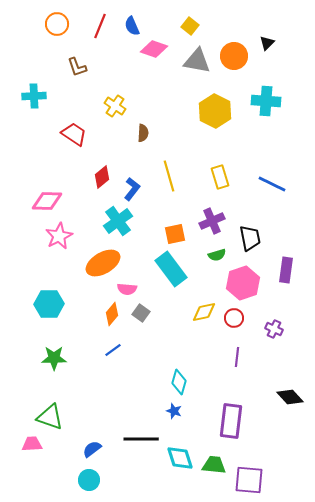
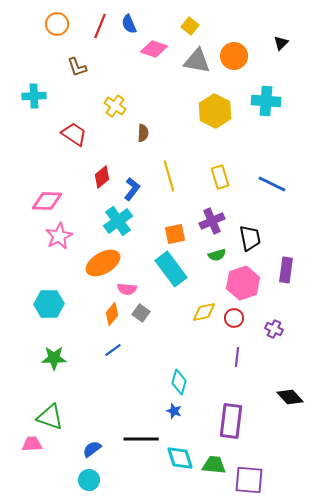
blue semicircle at (132, 26): moved 3 px left, 2 px up
black triangle at (267, 43): moved 14 px right
